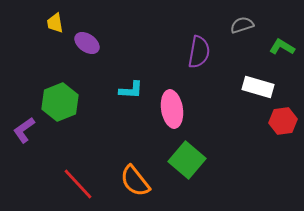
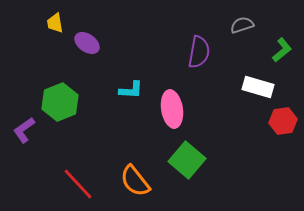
green L-shape: moved 3 px down; rotated 110 degrees clockwise
